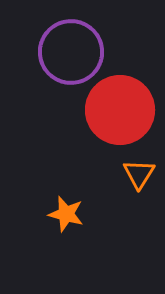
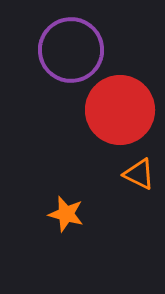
purple circle: moved 2 px up
orange triangle: rotated 36 degrees counterclockwise
